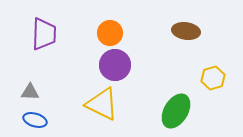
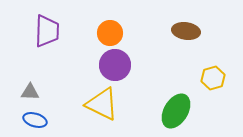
purple trapezoid: moved 3 px right, 3 px up
